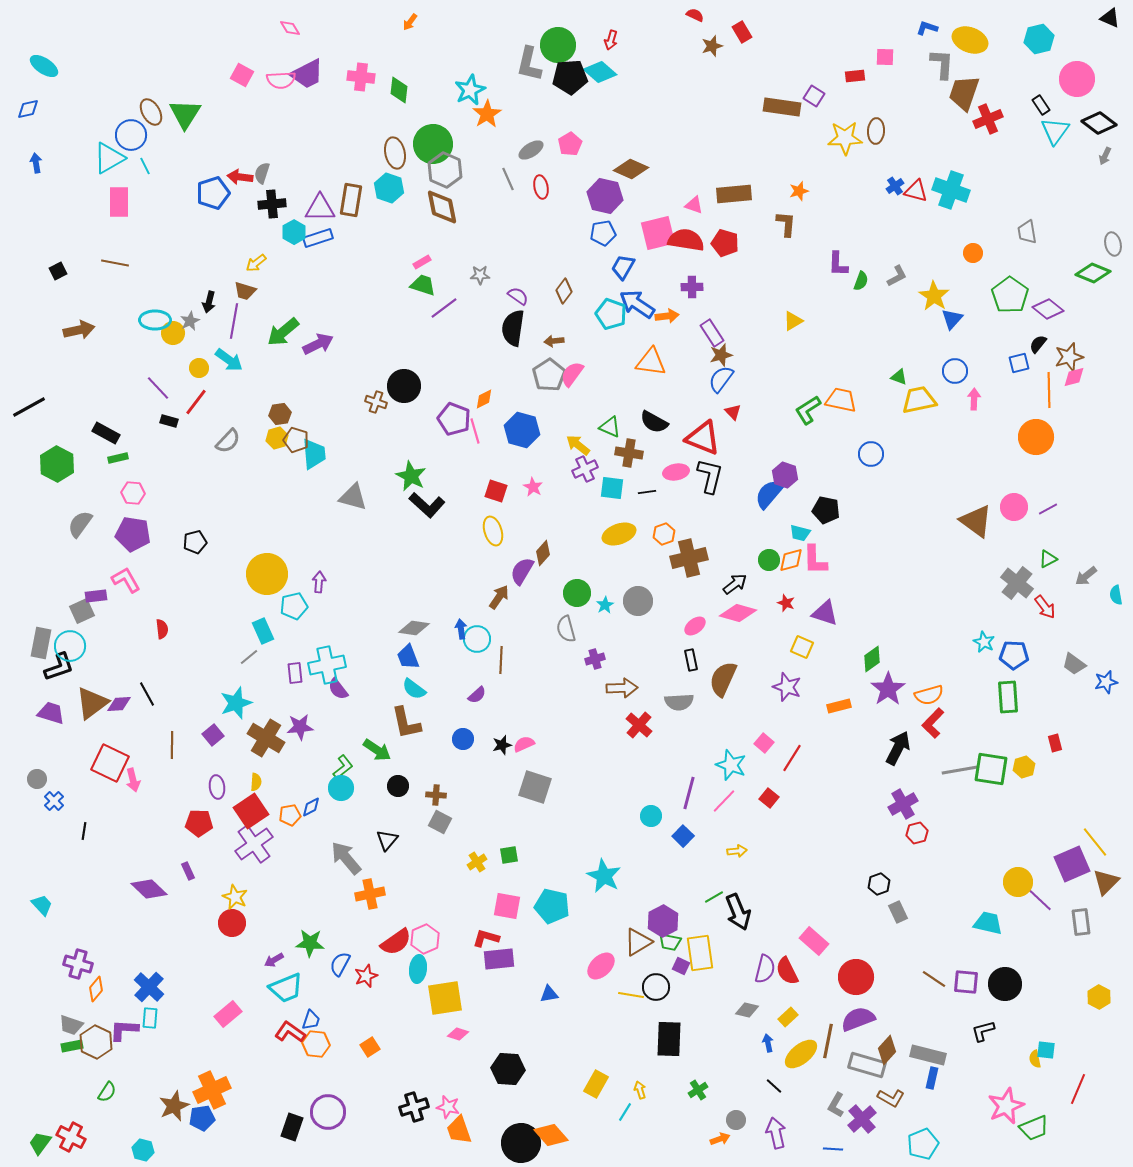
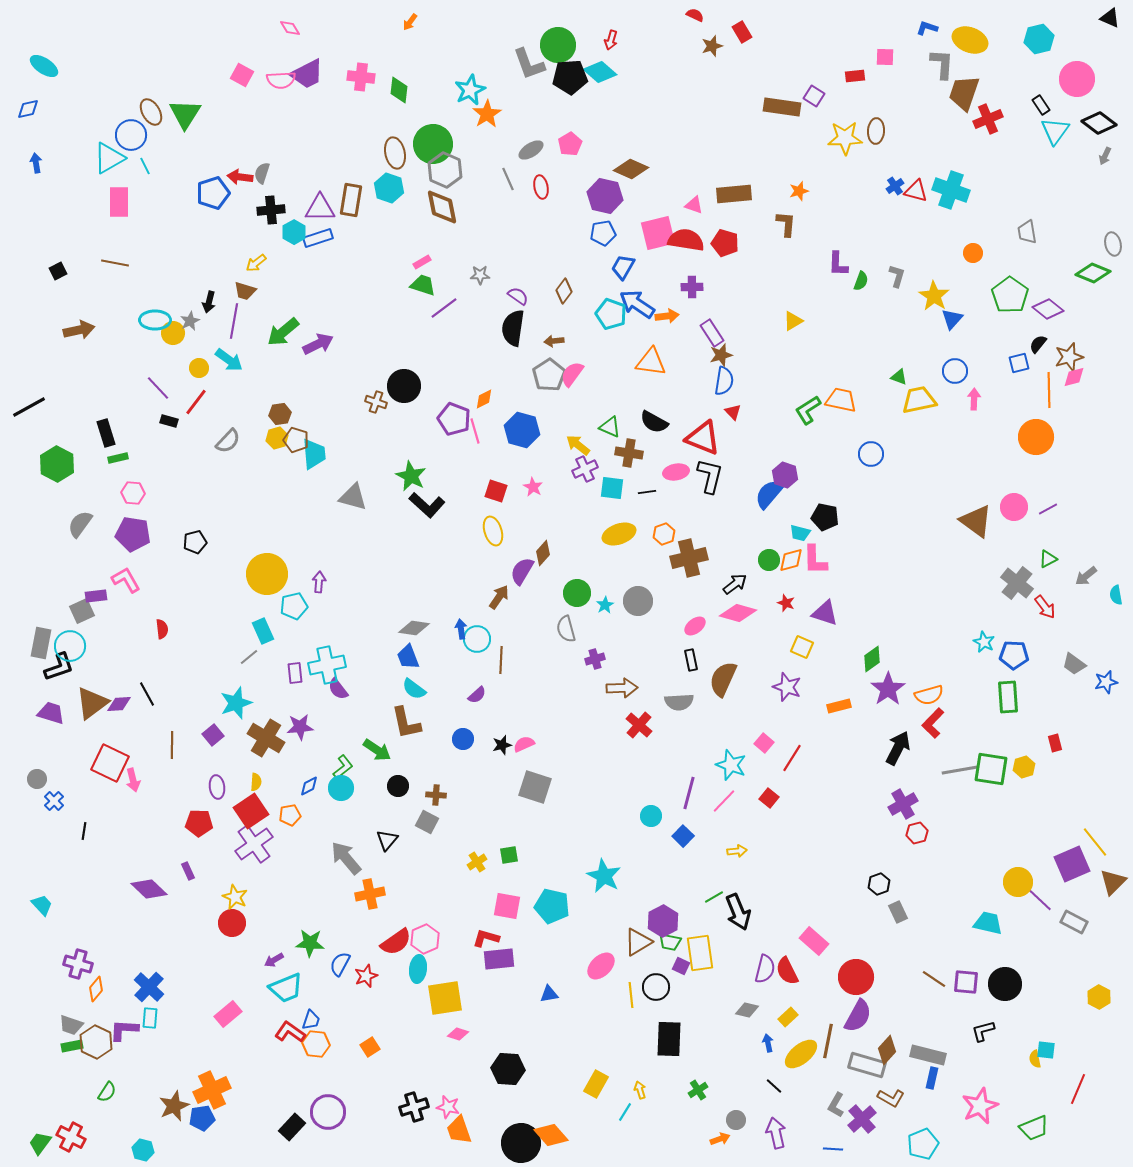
gray L-shape at (529, 64): rotated 33 degrees counterclockwise
black cross at (272, 204): moved 1 px left, 6 px down
gray L-shape at (897, 276): rotated 45 degrees counterclockwise
blue semicircle at (721, 379): moved 3 px right, 2 px down; rotated 152 degrees clockwise
black rectangle at (106, 433): rotated 44 degrees clockwise
black pentagon at (826, 510): moved 1 px left, 7 px down
blue diamond at (311, 807): moved 2 px left, 21 px up
gray square at (440, 822): moved 13 px left
brown triangle at (1106, 882): moved 7 px right
gray rectangle at (1081, 922): moved 7 px left; rotated 56 degrees counterclockwise
yellow line at (631, 995): rotated 75 degrees clockwise
purple semicircle at (858, 1019): moved 3 px up; rotated 140 degrees clockwise
pink star at (1006, 1106): moved 26 px left
black rectangle at (292, 1127): rotated 24 degrees clockwise
